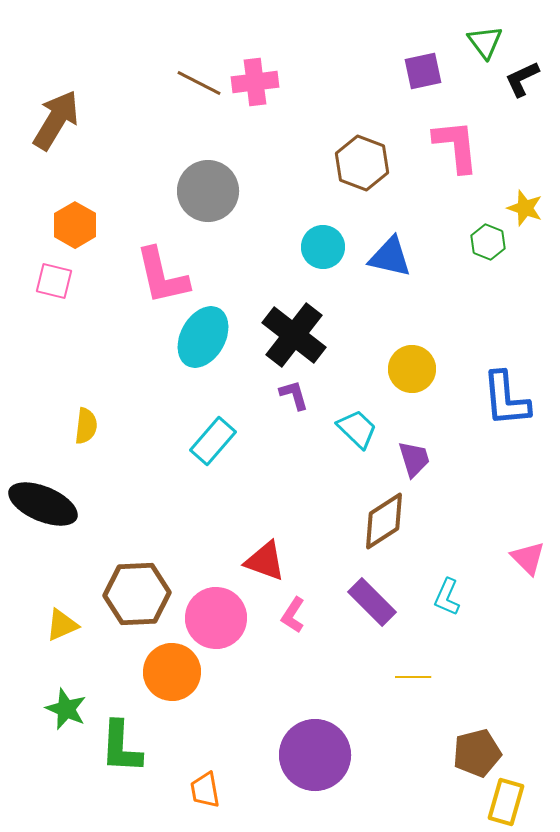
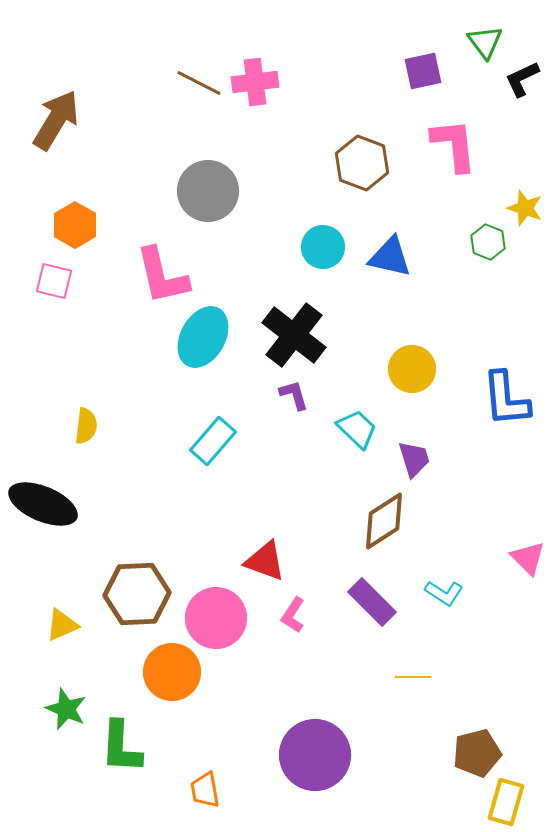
pink L-shape at (456, 146): moved 2 px left, 1 px up
cyan L-shape at (447, 597): moved 3 px left, 4 px up; rotated 81 degrees counterclockwise
